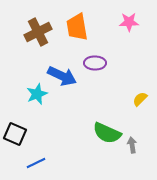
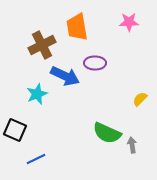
brown cross: moved 4 px right, 13 px down
blue arrow: moved 3 px right
black square: moved 4 px up
blue line: moved 4 px up
